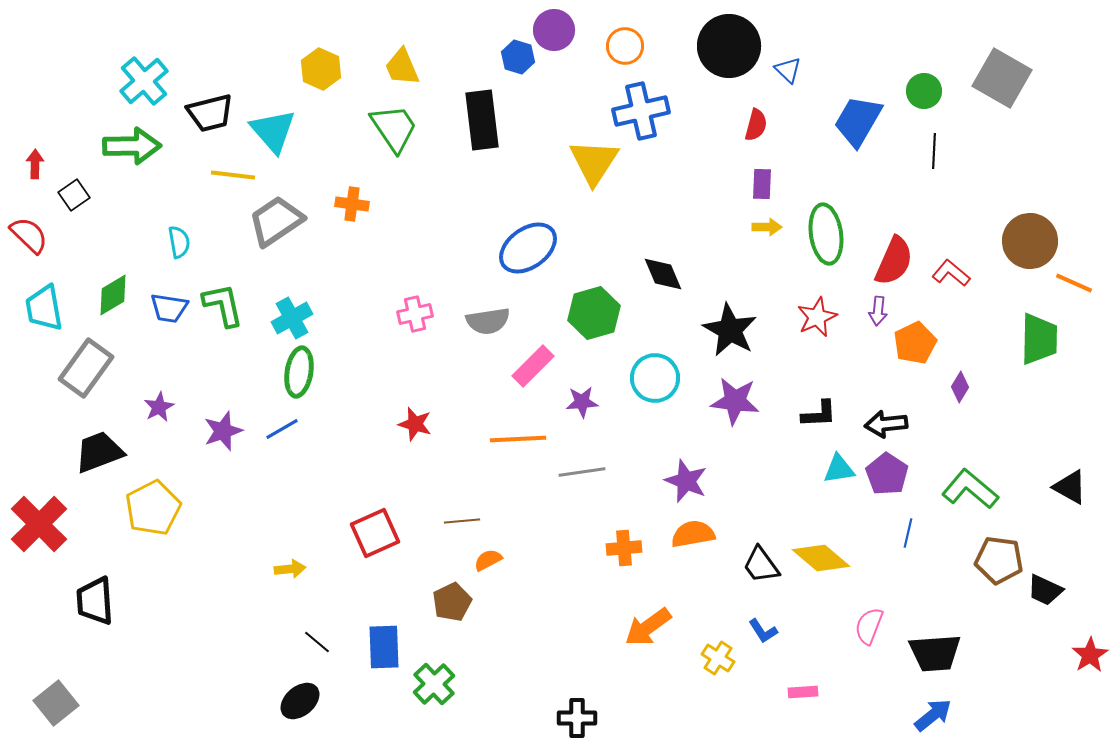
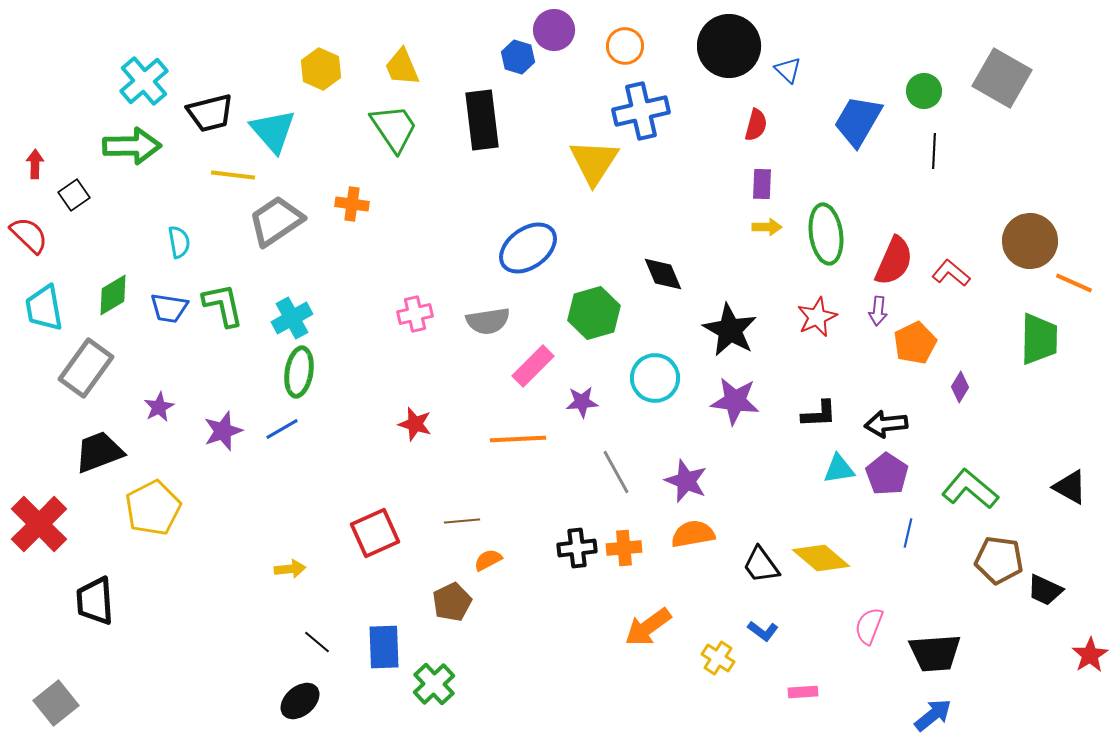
gray line at (582, 472): moved 34 px right; rotated 69 degrees clockwise
blue L-shape at (763, 631): rotated 20 degrees counterclockwise
black cross at (577, 718): moved 170 px up; rotated 6 degrees counterclockwise
